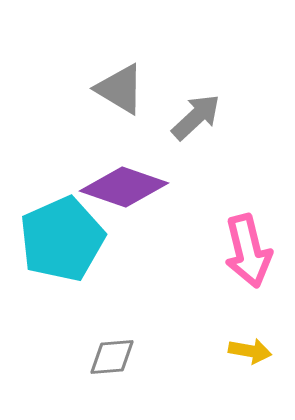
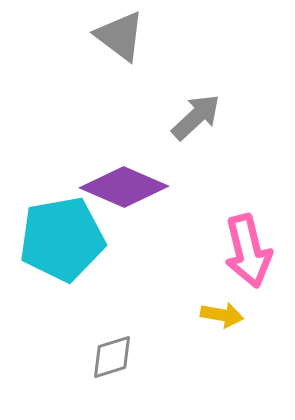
gray triangle: moved 53 px up; rotated 6 degrees clockwise
purple diamond: rotated 4 degrees clockwise
cyan pentagon: rotated 14 degrees clockwise
yellow arrow: moved 28 px left, 36 px up
gray diamond: rotated 12 degrees counterclockwise
